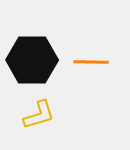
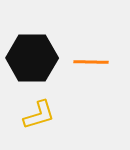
black hexagon: moved 2 px up
